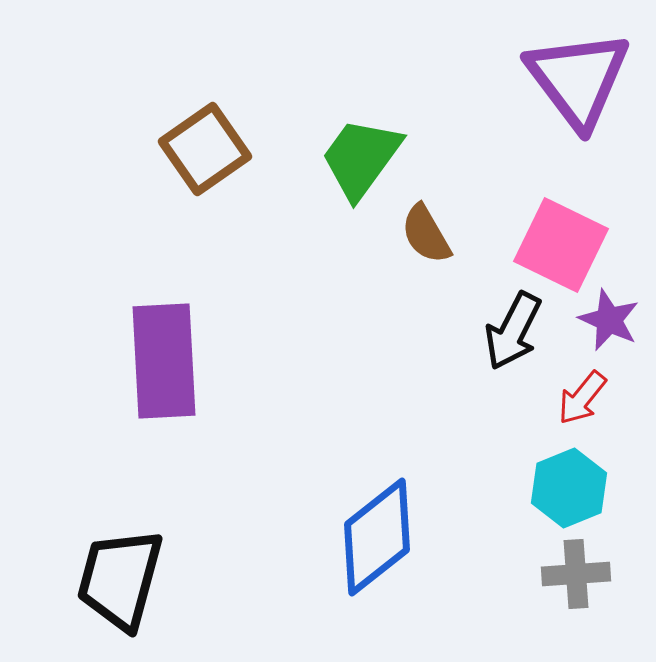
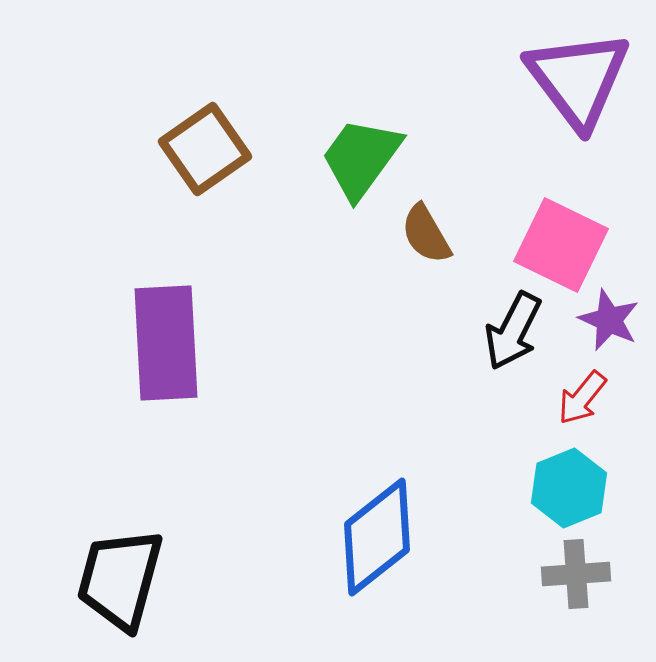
purple rectangle: moved 2 px right, 18 px up
